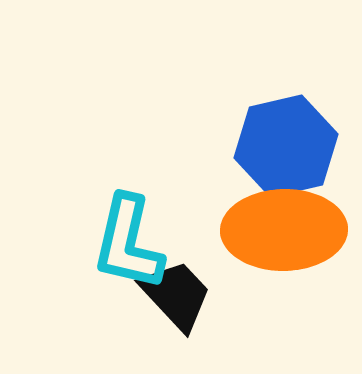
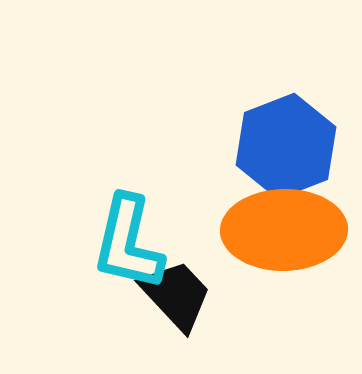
blue hexagon: rotated 8 degrees counterclockwise
